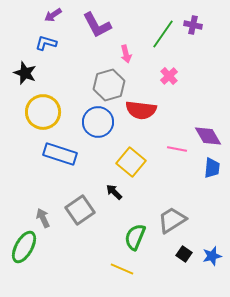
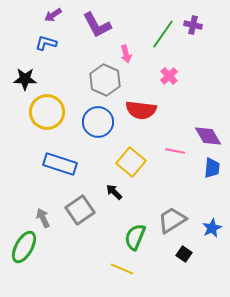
black star: moved 6 px down; rotated 20 degrees counterclockwise
gray hexagon: moved 4 px left, 5 px up; rotated 20 degrees counterclockwise
yellow circle: moved 4 px right
pink line: moved 2 px left, 2 px down
blue rectangle: moved 10 px down
blue star: moved 28 px up; rotated 12 degrees counterclockwise
